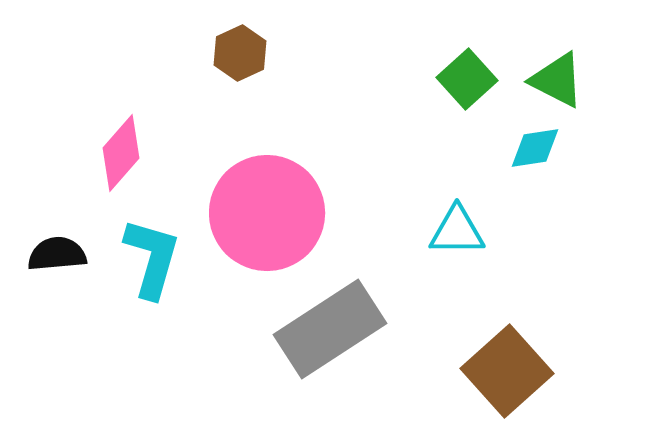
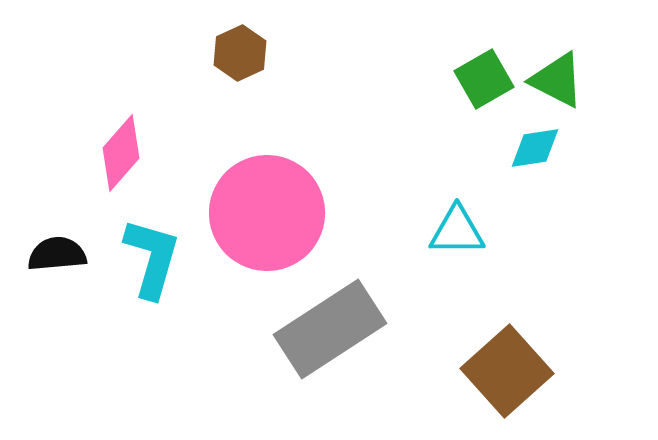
green square: moved 17 px right; rotated 12 degrees clockwise
